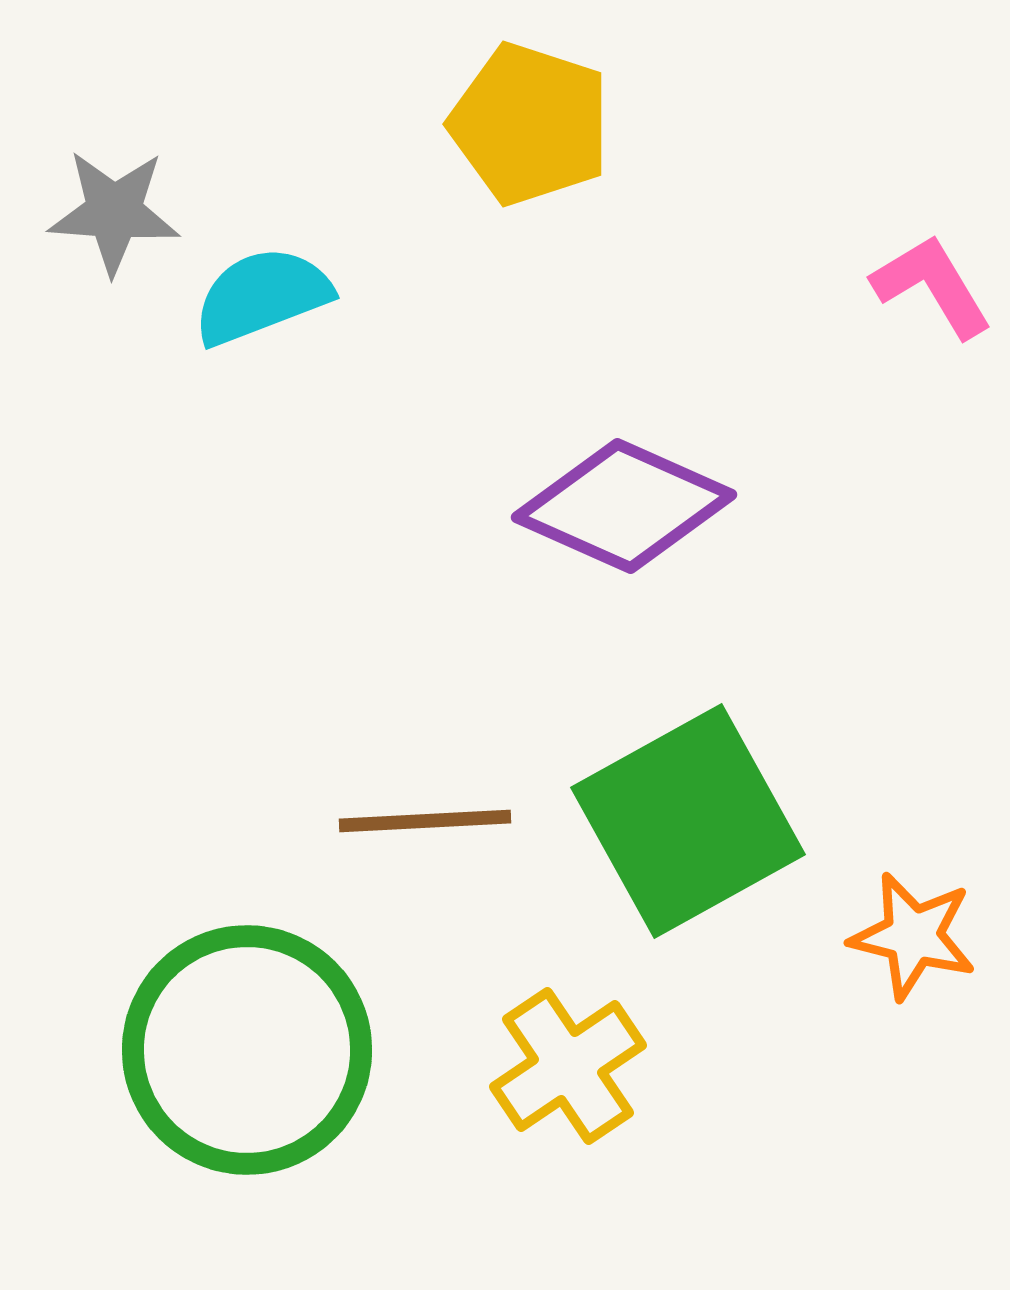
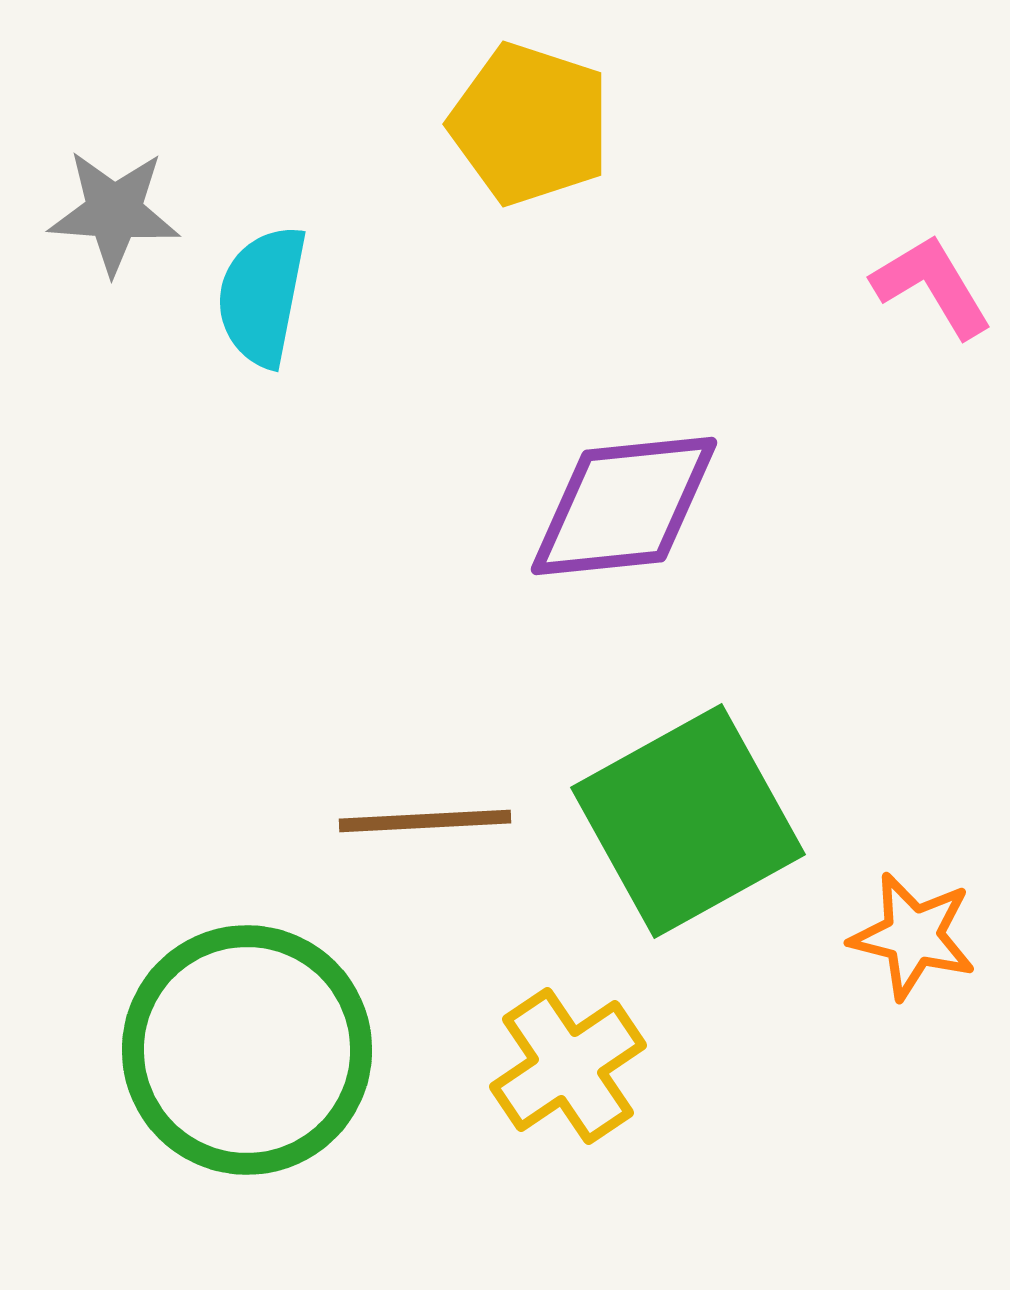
cyan semicircle: rotated 58 degrees counterclockwise
purple diamond: rotated 30 degrees counterclockwise
